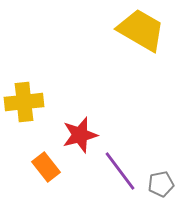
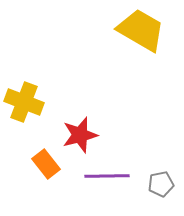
yellow cross: rotated 27 degrees clockwise
orange rectangle: moved 3 px up
purple line: moved 13 px left, 5 px down; rotated 54 degrees counterclockwise
